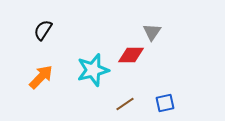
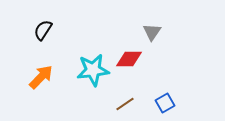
red diamond: moved 2 px left, 4 px down
cyan star: rotated 8 degrees clockwise
blue square: rotated 18 degrees counterclockwise
